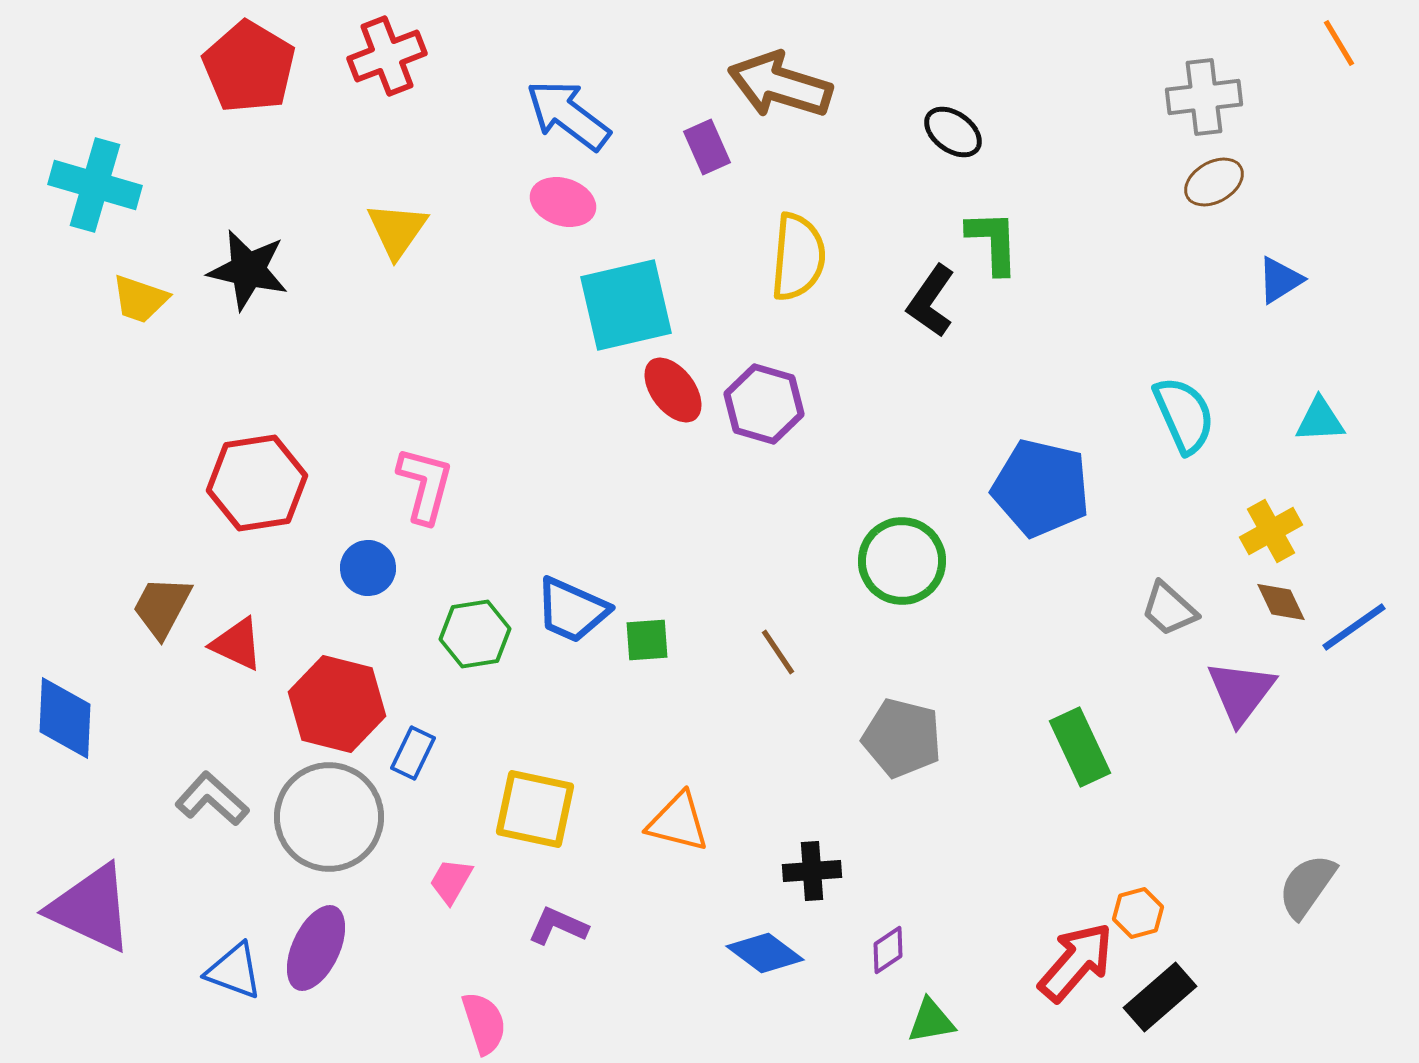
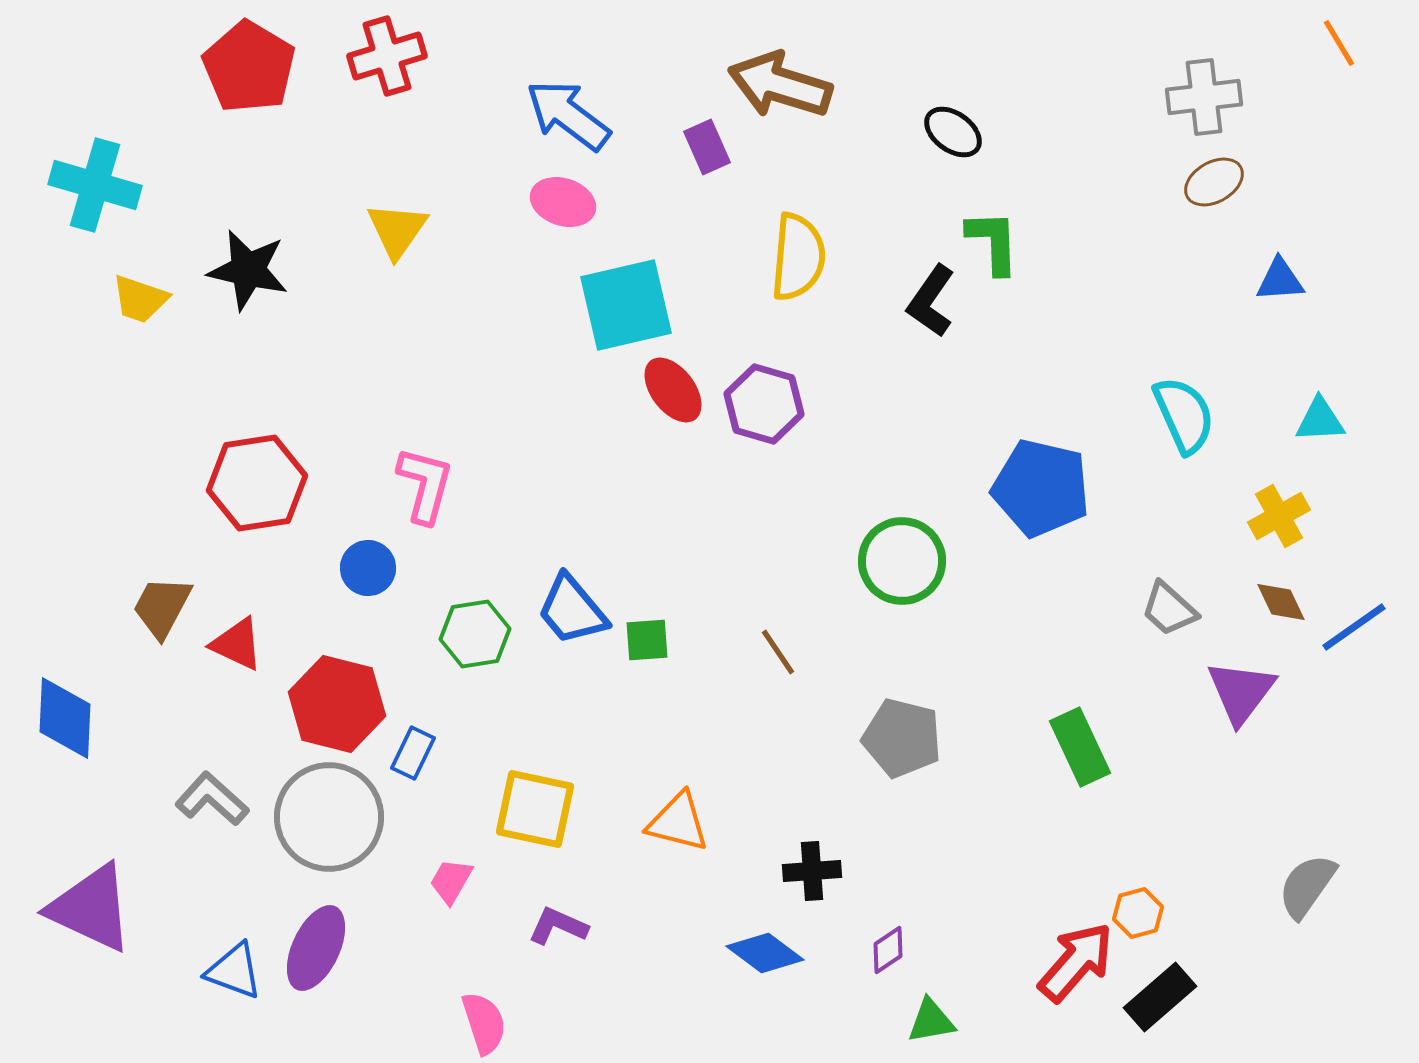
red cross at (387, 56): rotated 4 degrees clockwise
blue triangle at (1280, 280): rotated 28 degrees clockwise
yellow cross at (1271, 531): moved 8 px right, 15 px up
blue trapezoid at (572, 610): rotated 26 degrees clockwise
